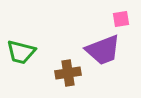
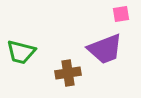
pink square: moved 5 px up
purple trapezoid: moved 2 px right, 1 px up
